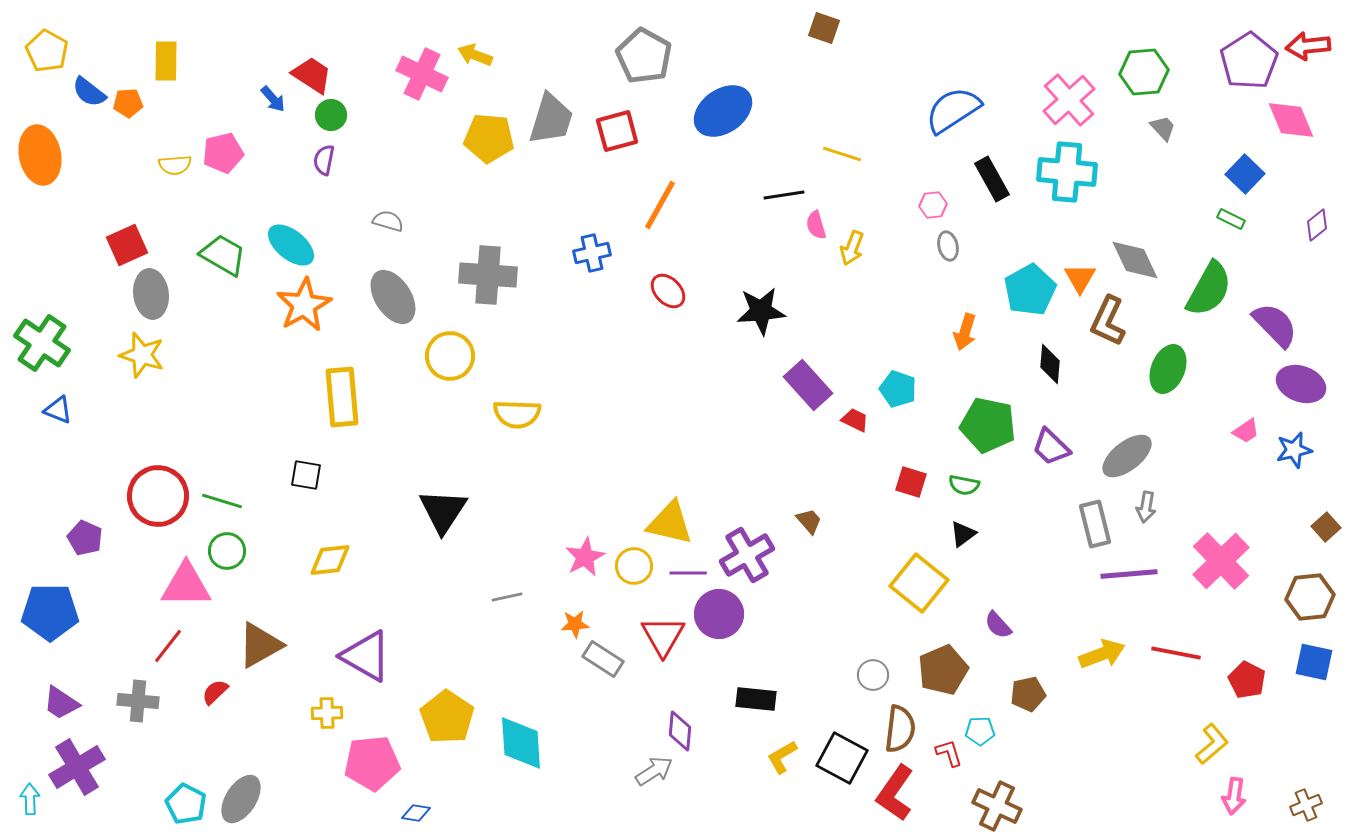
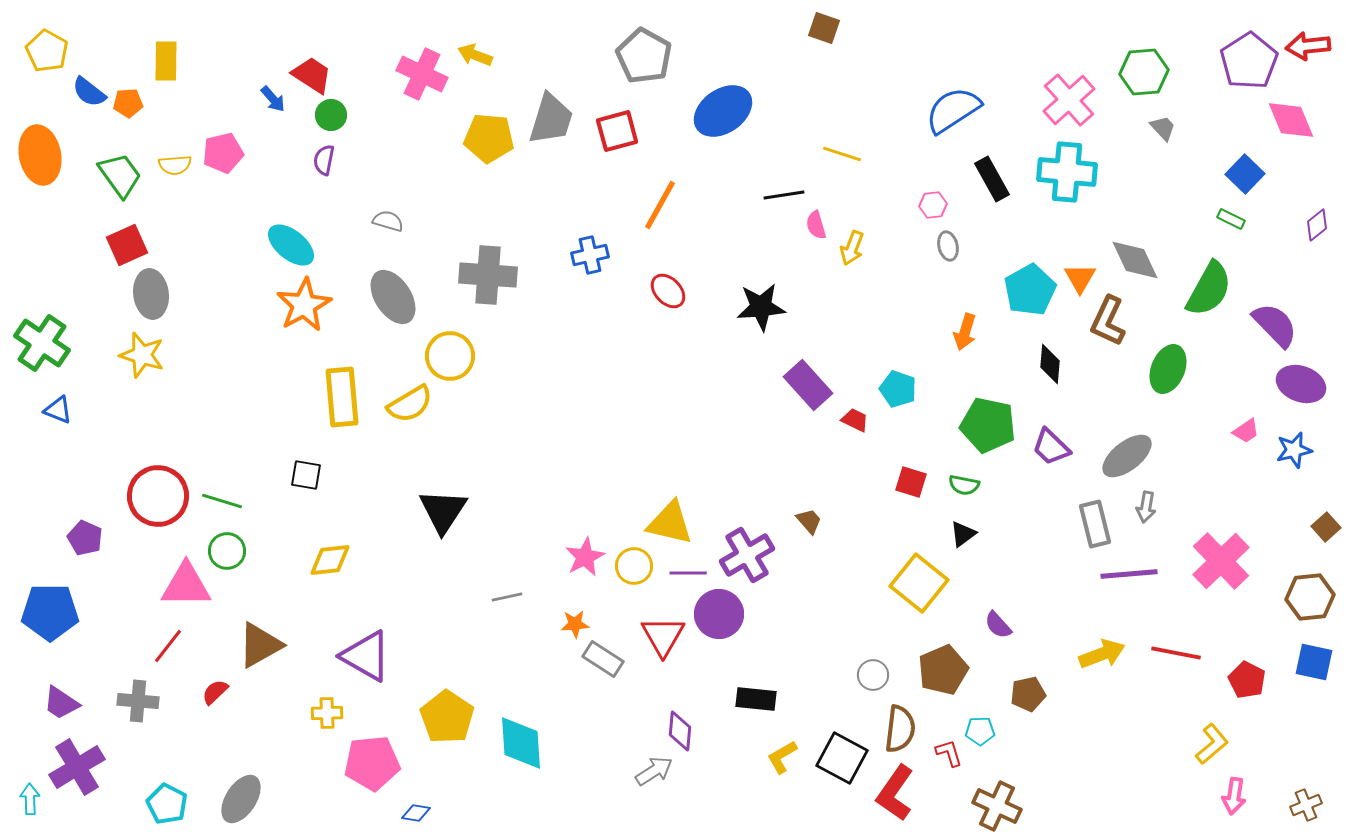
blue cross at (592, 253): moved 2 px left, 2 px down
green trapezoid at (223, 255): moved 103 px left, 80 px up; rotated 24 degrees clockwise
black star at (761, 311): moved 4 px up
yellow semicircle at (517, 414): moved 107 px left, 10 px up; rotated 33 degrees counterclockwise
cyan pentagon at (186, 804): moved 19 px left
